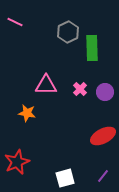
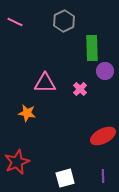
gray hexagon: moved 4 px left, 11 px up
pink triangle: moved 1 px left, 2 px up
purple circle: moved 21 px up
purple line: rotated 40 degrees counterclockwise
